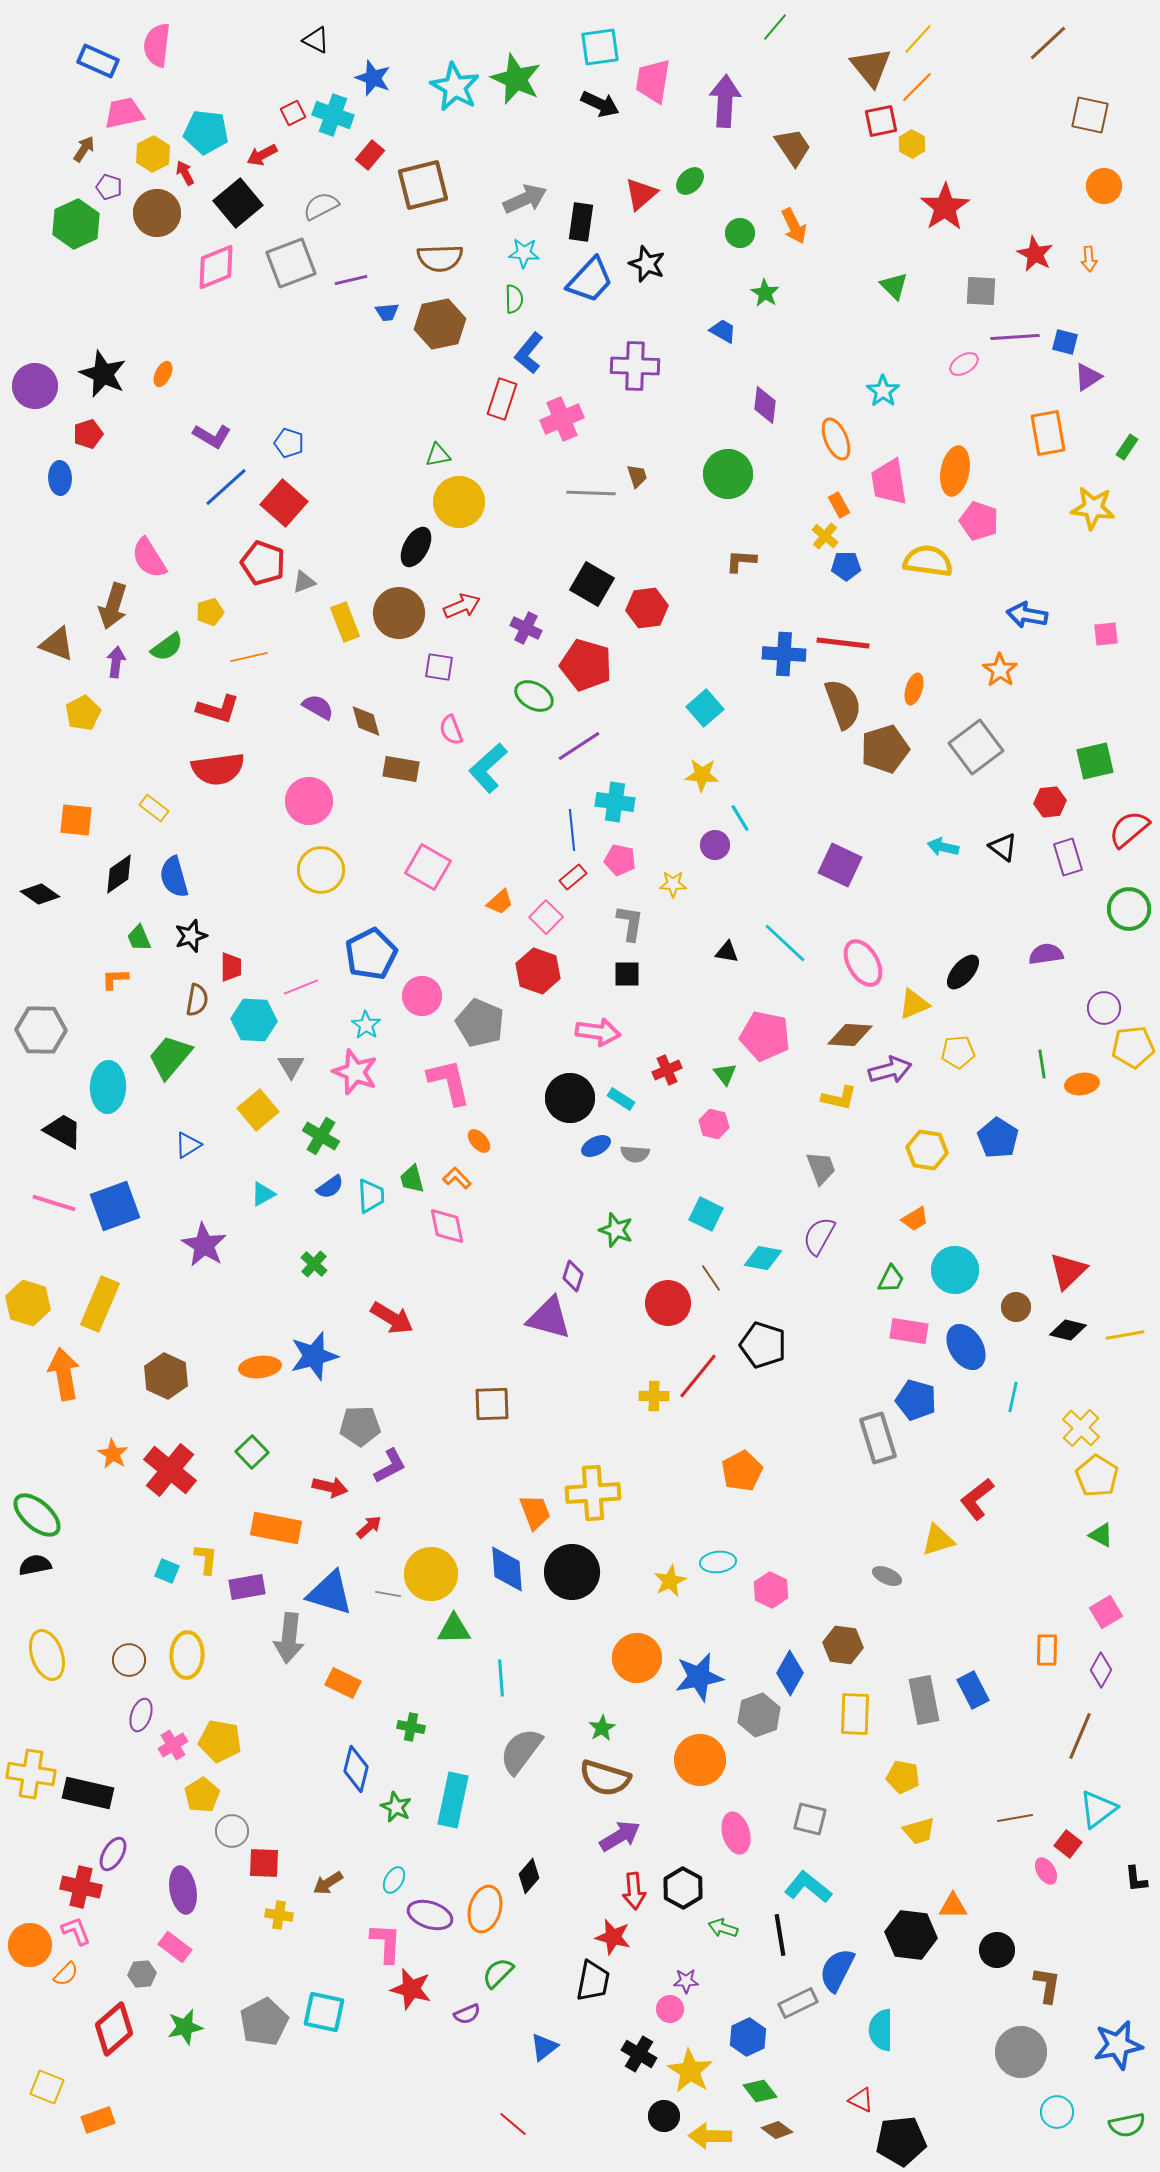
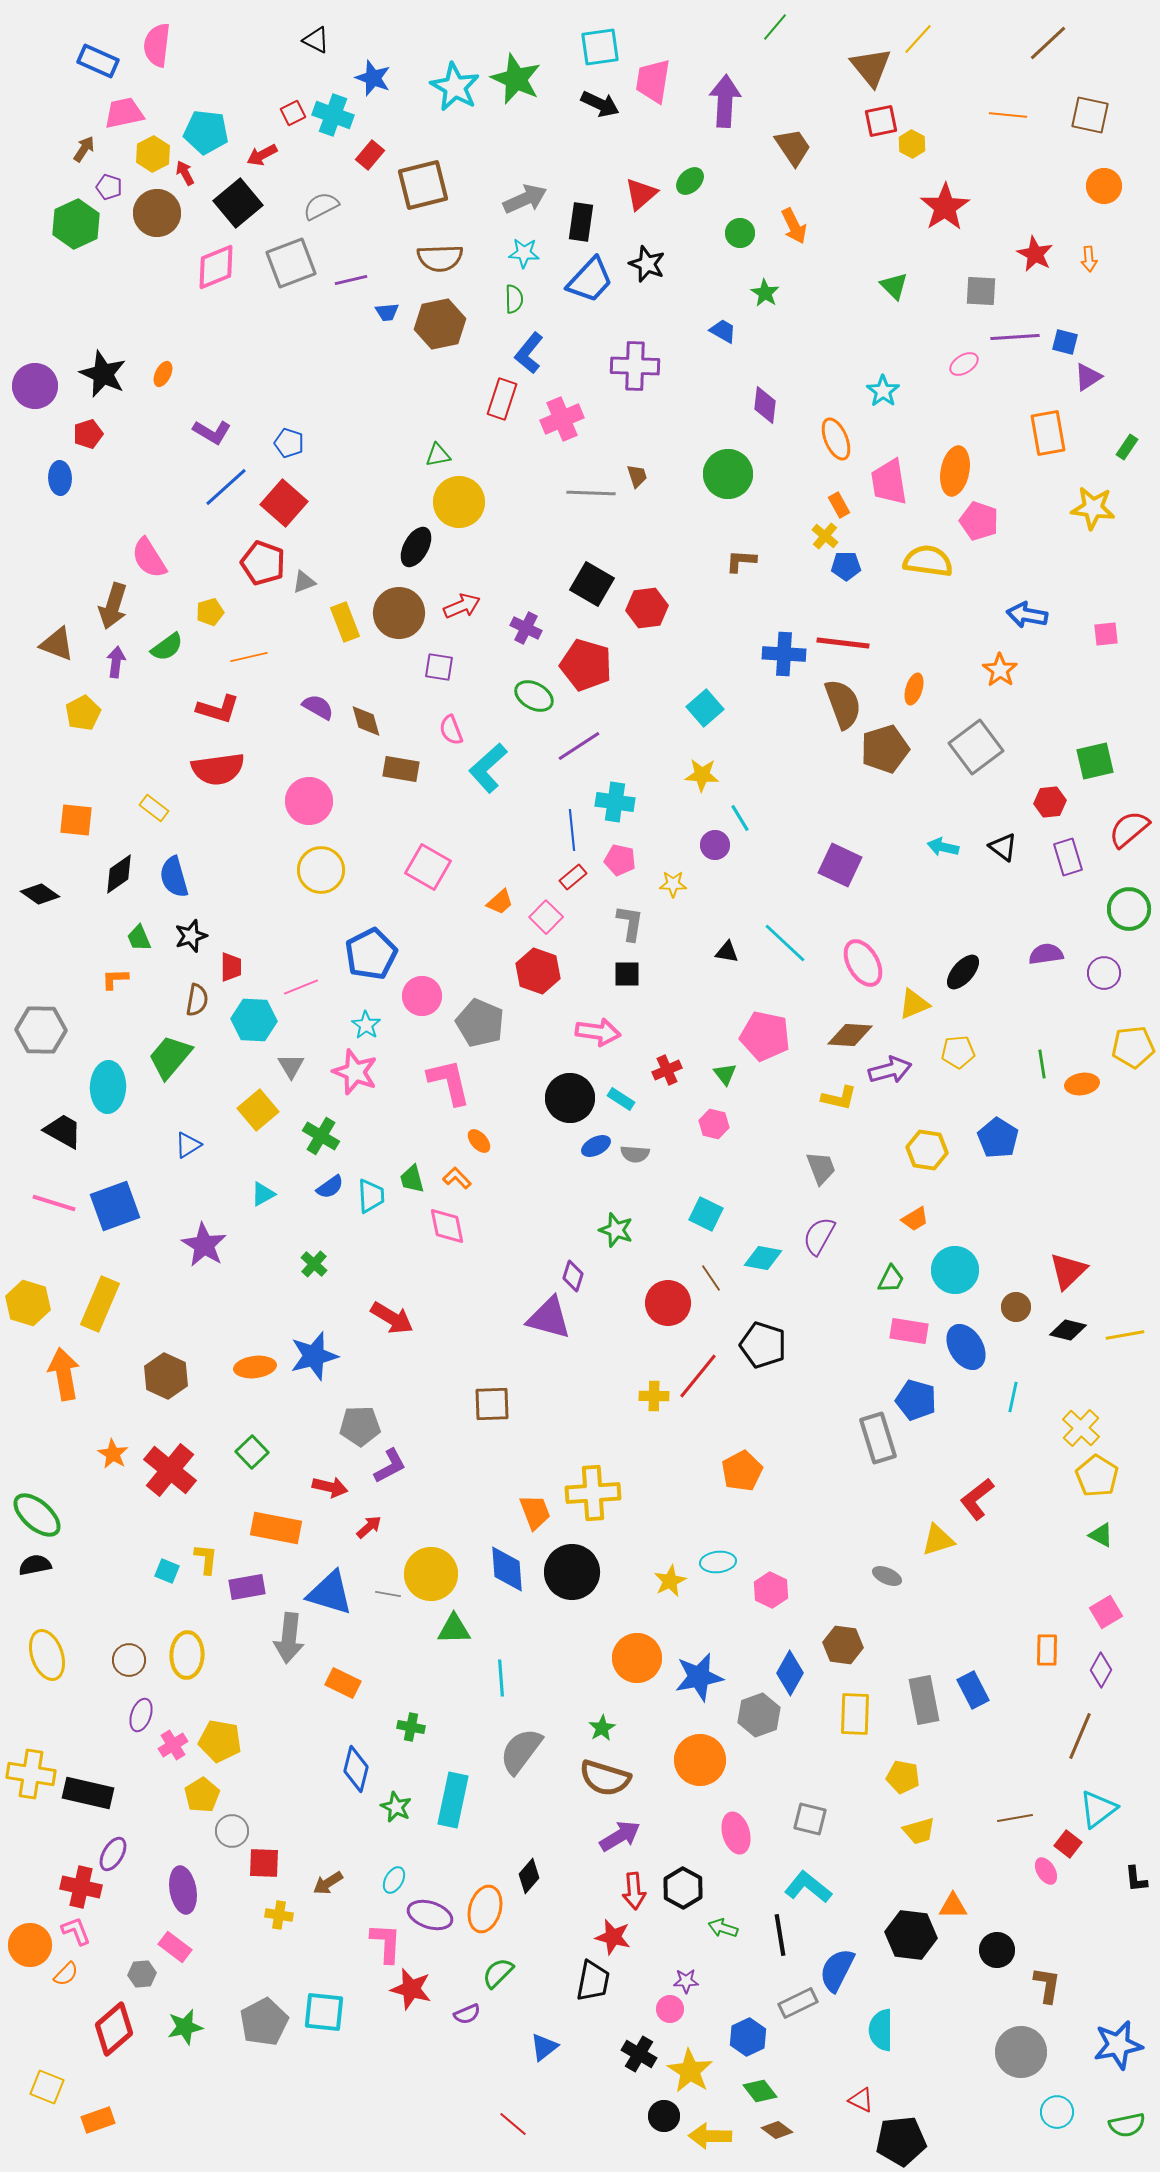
orange line at (917, 87): moved 91 px right, 28 px down; rotated 51 degrees clockwise
purple L-shape at (212, 436): moved 4 px up
purple circle at (1104, 1008): moved 35 px up
orange ellipse at (260, 1367): moved 5 px left
cyan square at (324, 2012): rotated 6 degrees counterclockwise
